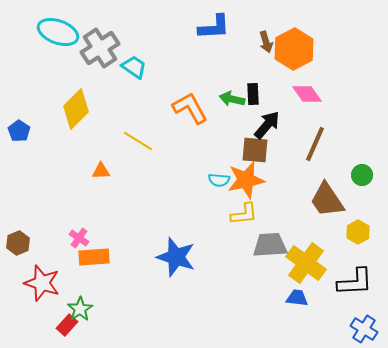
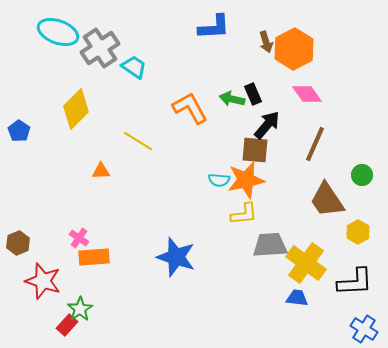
black rectangle: rotated 20 degrees counterclockwise
red star: moved 1 px right, 2 px up
